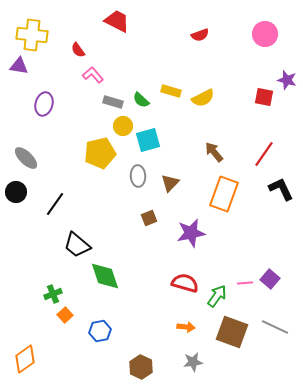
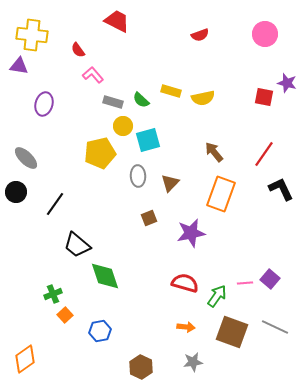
purple star at (287, 80): moved 3 px down
yellow semicircle at (203, 98): rotated 15 degrees clockwise
orange rectangle at (224, 194): moved 3 px left
